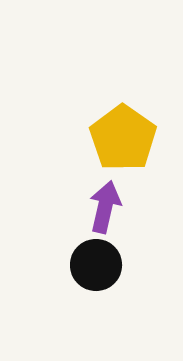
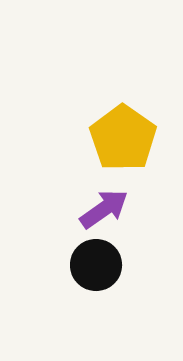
purple arrow: moved 1 px left, 2 px down; rotated 42 degrees clockwise
